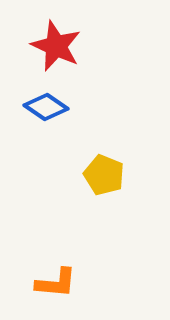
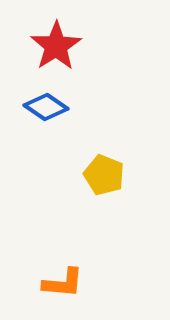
red star: rotated 15 degrees clockwise
orange L-shape: moved 7 px right
